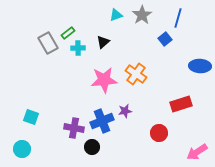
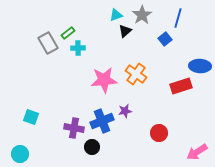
black triangle: moved 22 px right, 11 px up
red rectangle: moved 18 px up
cyan circle: moved 2 px left, 5 px down
